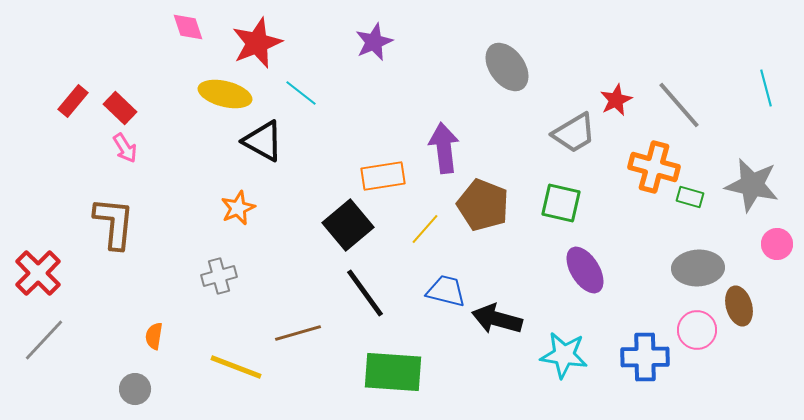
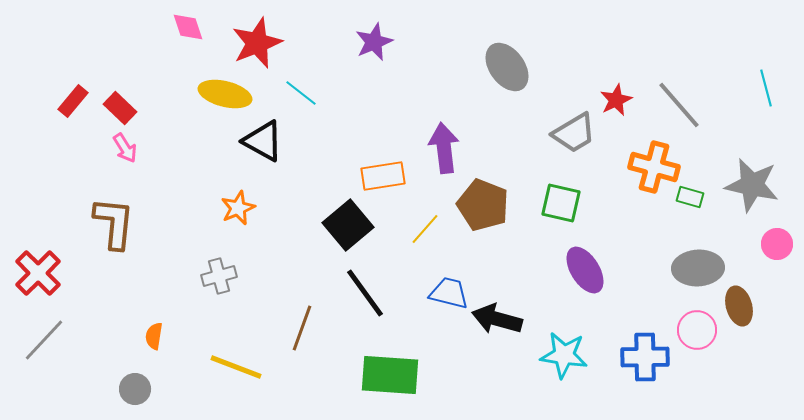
blue trapezoid at (446, 291): moved 3 px right, 2 px down
brown line at (298, 333): moved 4 px right, 5 px up; rotated 54 degrees counterclockwise
green rectangle at (393, 372): moved 3 px left, 3 px down
